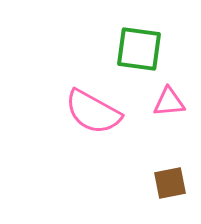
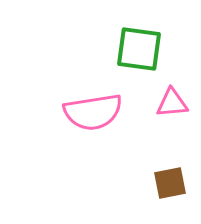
pink triangle: moved 3 px right, 1 px down
pink semicircle: rotated 38 degrees counterclockwise
